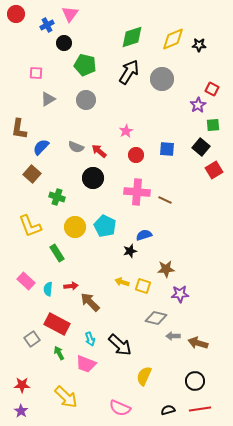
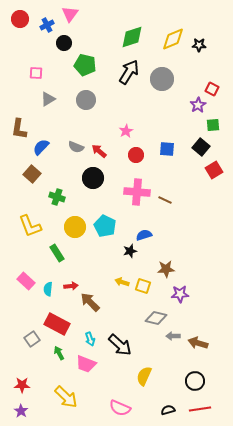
red circle at (16, 14): moved 4 px right, 5 px down
